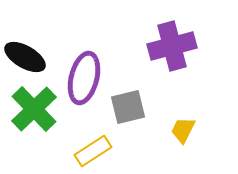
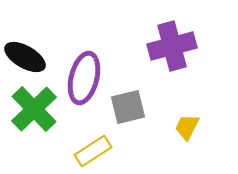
yellow trapezoid: moved 4 px right, 3 px up
